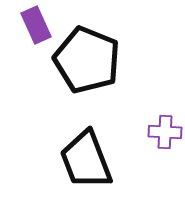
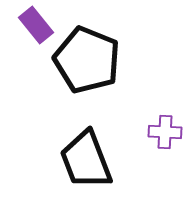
purple rectangle: rotated 15 degrees counterclockwise
